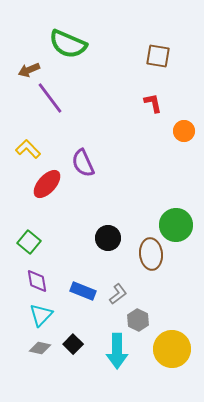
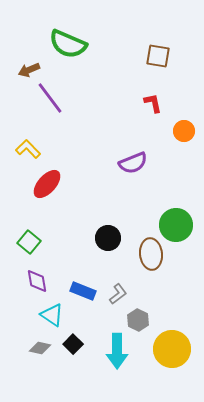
purple semicircle: moved 50 px right; rotated 88 degrees counterclockwise
cyan triangle: moved 11 px right; rotated 40 degrees counterclockwise
